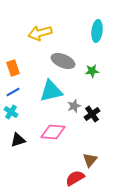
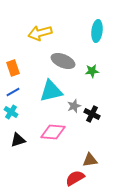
black cross: rotated 28 degrees counterclockwise
brown triangle: rotated 42 degrees clockwise
